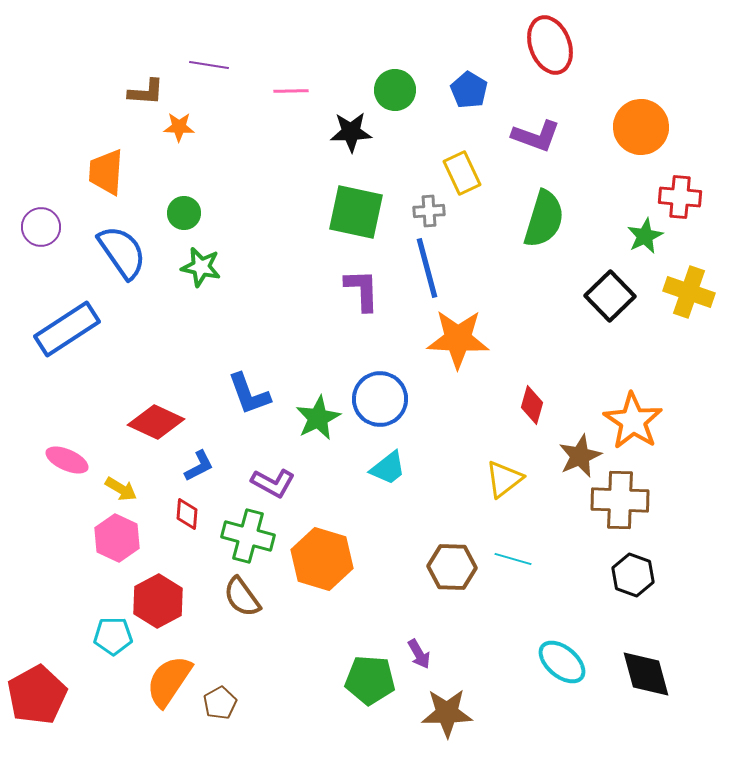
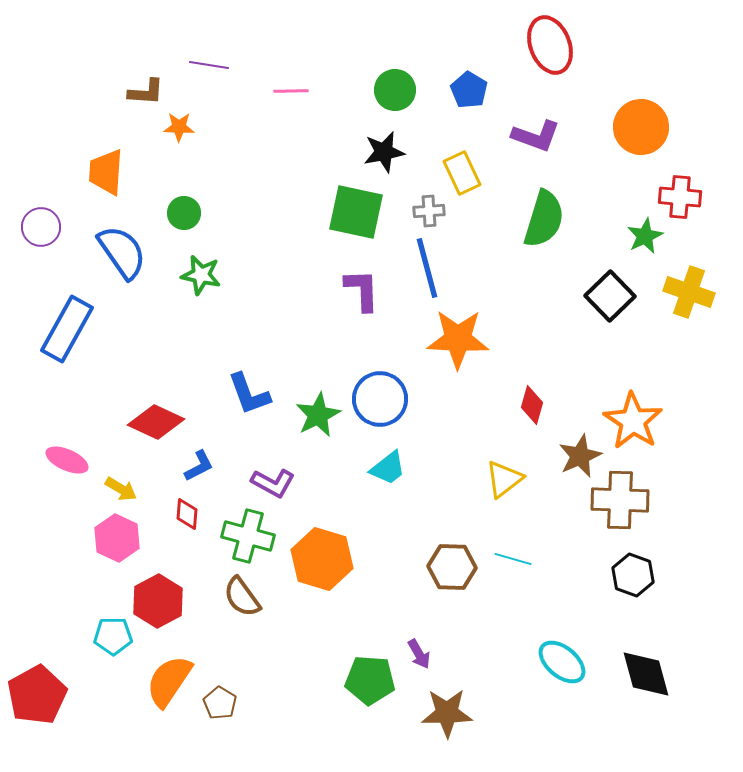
black star at (351, 132): moved 33 px right, 20 px down; rotated 9 degrees counterclockwise
green star at (201, 267): moved 8 px down
blue rectangle at (67, 329): rotated 28 degrees counterclockwise
green star at (318, 418): moved 3 px up
brown pentagon at (220, 703): rotated 12 degrees counterclockwise
